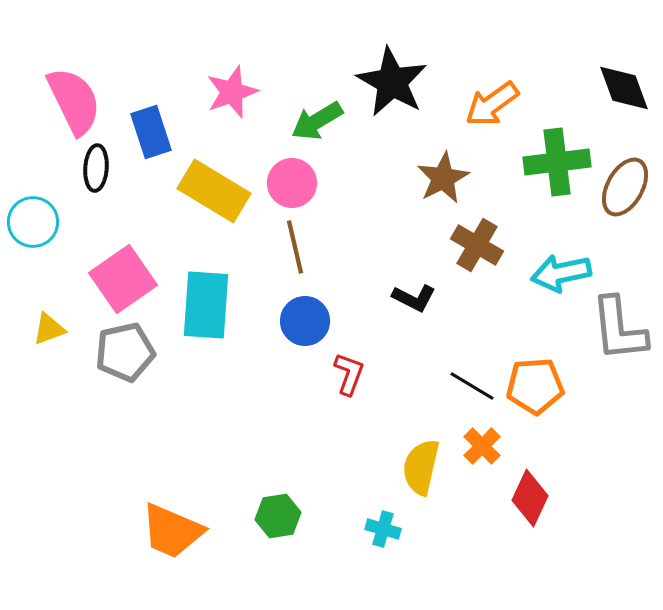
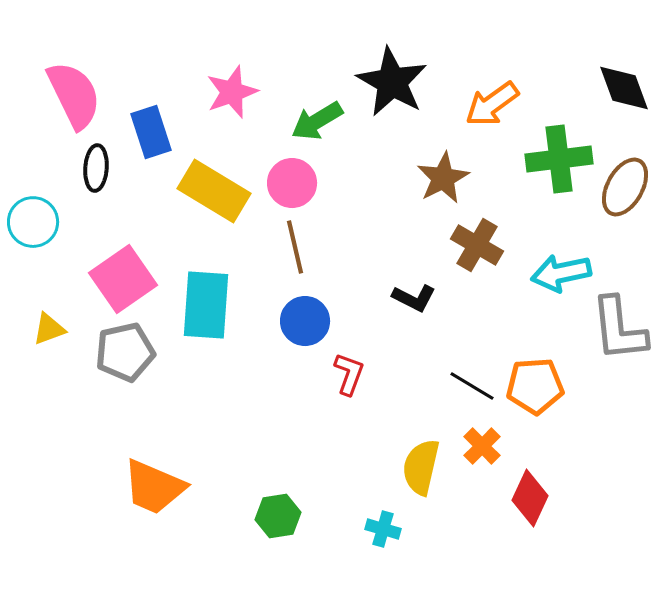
pink semicircle: moved 6 px up
green cross: moved 2 px right, 3 px up
orange trapezoid: moved 18 px left, 44 px up
